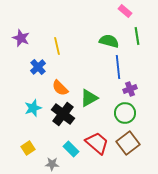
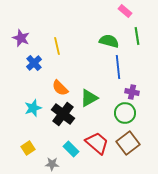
blue cross: moved 4 px left, 4 px up
purple cross: moved 2 px right, 3 px down; rotated 32 degrees clockwise
